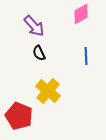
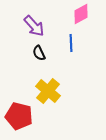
blue line: moved 15 px left, 13 px up
red pentagon: rotated 8 degrees counterclockwise
